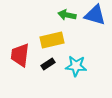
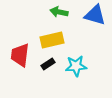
green arrow: moved 8 px left, 3 px up
cyan star: rotated 10 degrees counterclockwise
